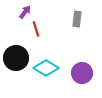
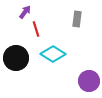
cyan diamond: moved 7 px right, 14 px up
purple circle: moved 7 px right, 8 px down
